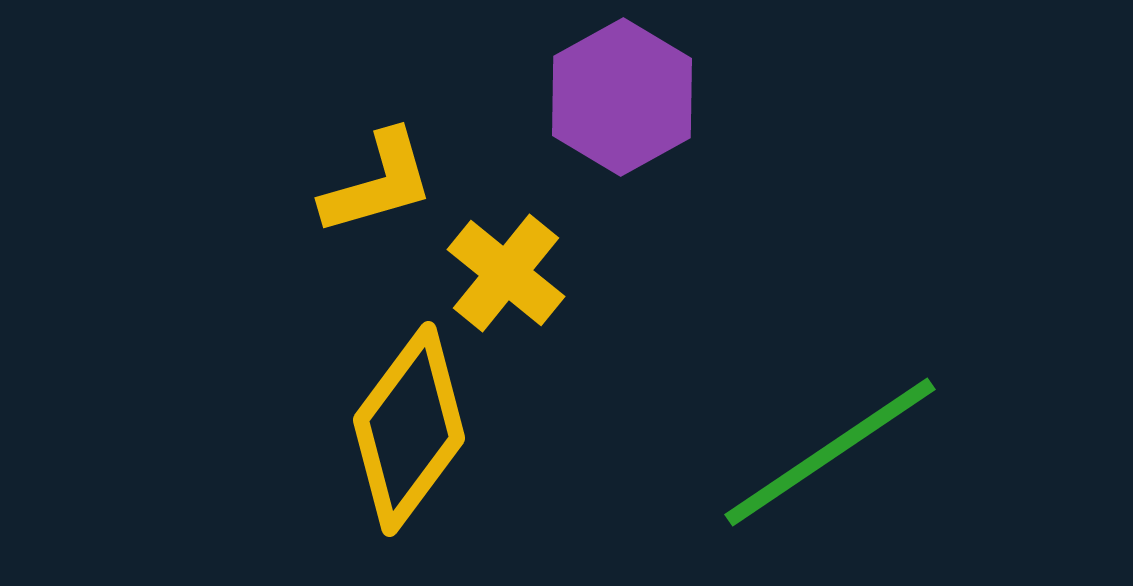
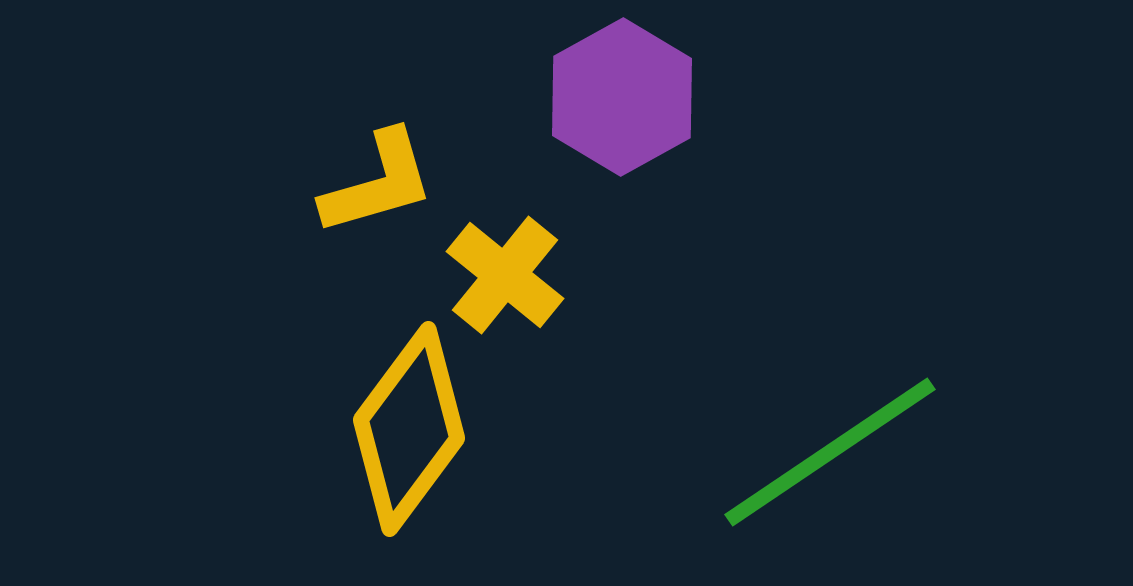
yellow cross: moved 1 px left, 2 px down
